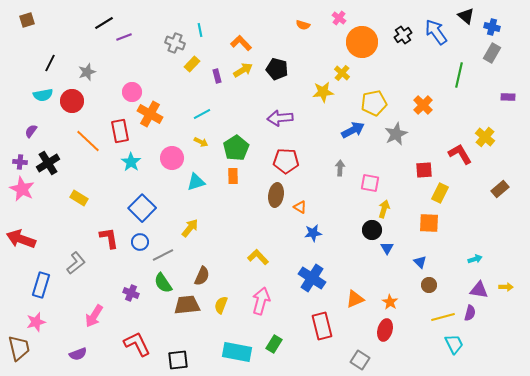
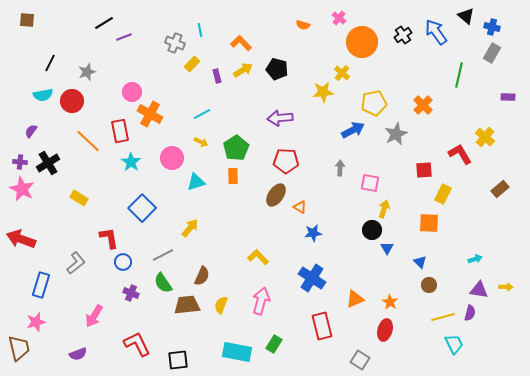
brown square at (27, 20): rotated 21 degrees clockwise
yellow rectangle at (440, 193): moved 3 px right, 1 px down
brown ellipse at (276, 195): rotated 25 degrees clockwise
blue circle at (140, 242): moved 17 px left, 20 px down
